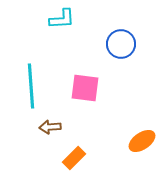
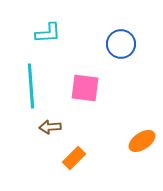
cyan L-shape: moved 14 px left, 14 px down
